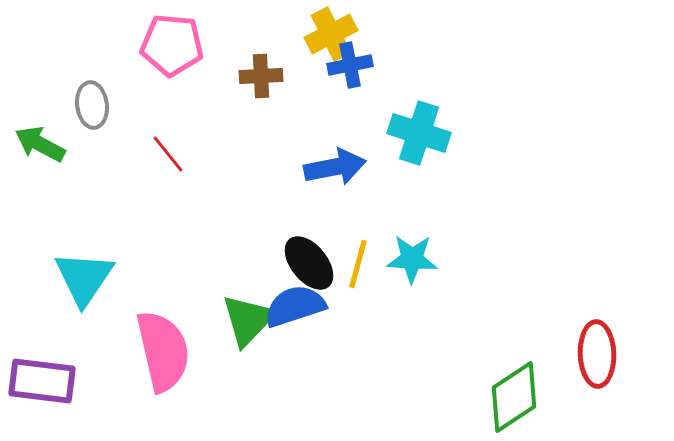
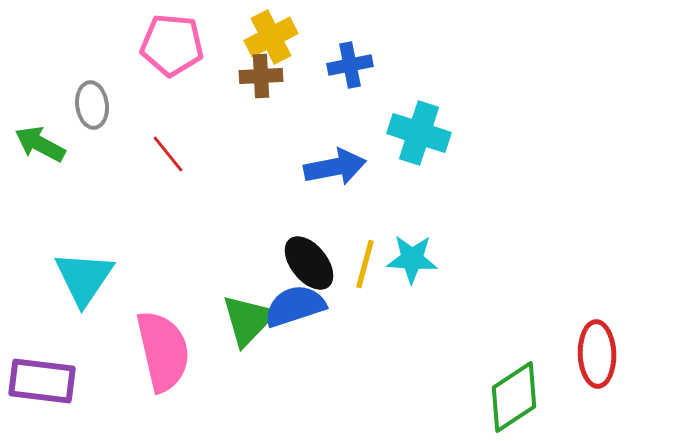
yellow cross: moved 60 px left, 3 px down
yellow line: moved 7 px right
